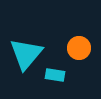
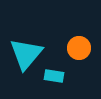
cyan rectangle: moved 1 px left, 1 px down
